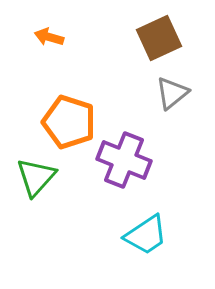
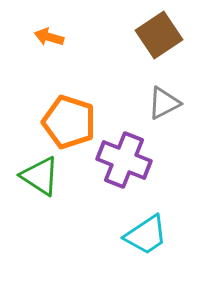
brown square: moved 3 px up; rotated 9 degrees counterclockwise
gray triangle: moved 8 px left, 10 px down; rotated 12 degrees clockwise
green triangle: moved 4 px right, 1 px up; rotated 39 degrees counterclockwise
